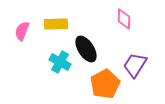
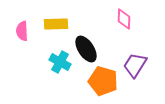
pink semicircle: rotated 24 degrees counterclockwise
orange pentagon: moved 2 px left, 3 px up; rotated 28 degrees counterclockwise
